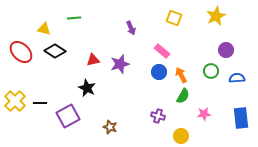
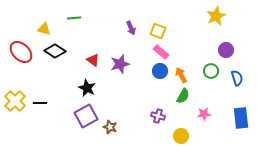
yellow square: moved 16 px left, 13 px down
pink rectangle: moved 1 px left, 1 px down
red triangle: rotated 48 degrees clockwise
blue circle: moved 1 px right, 1 px up
blue semicircle: rotated 77 degrees clockwise
purple square: moved 18 px right
